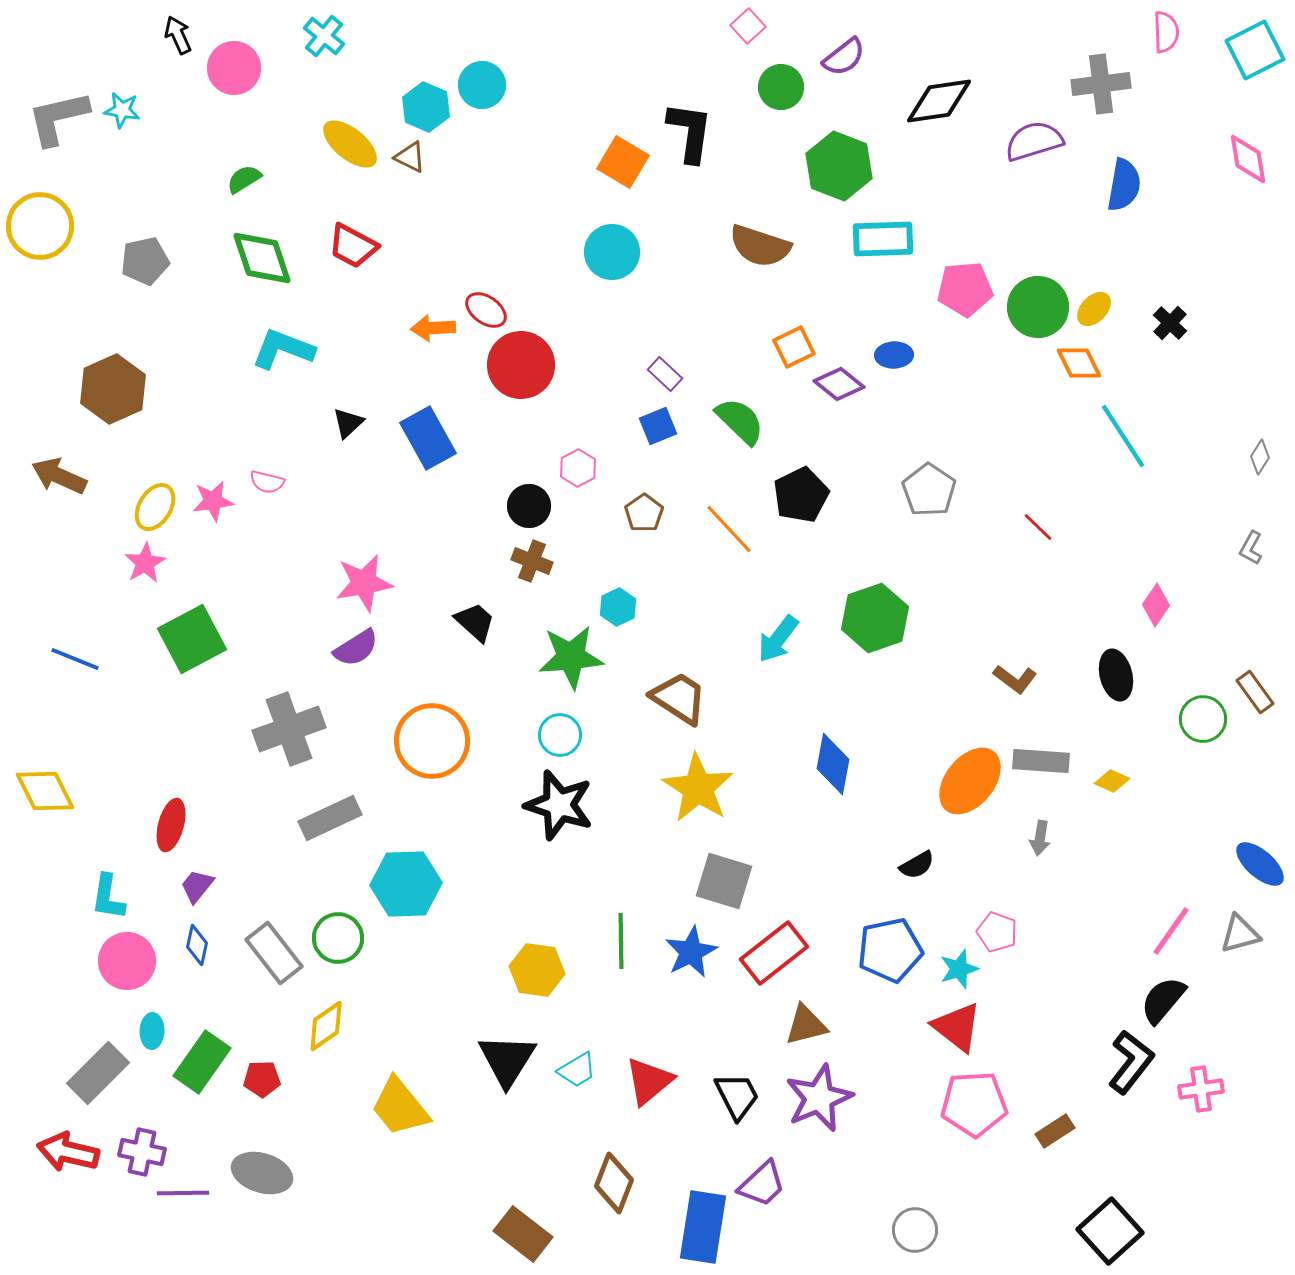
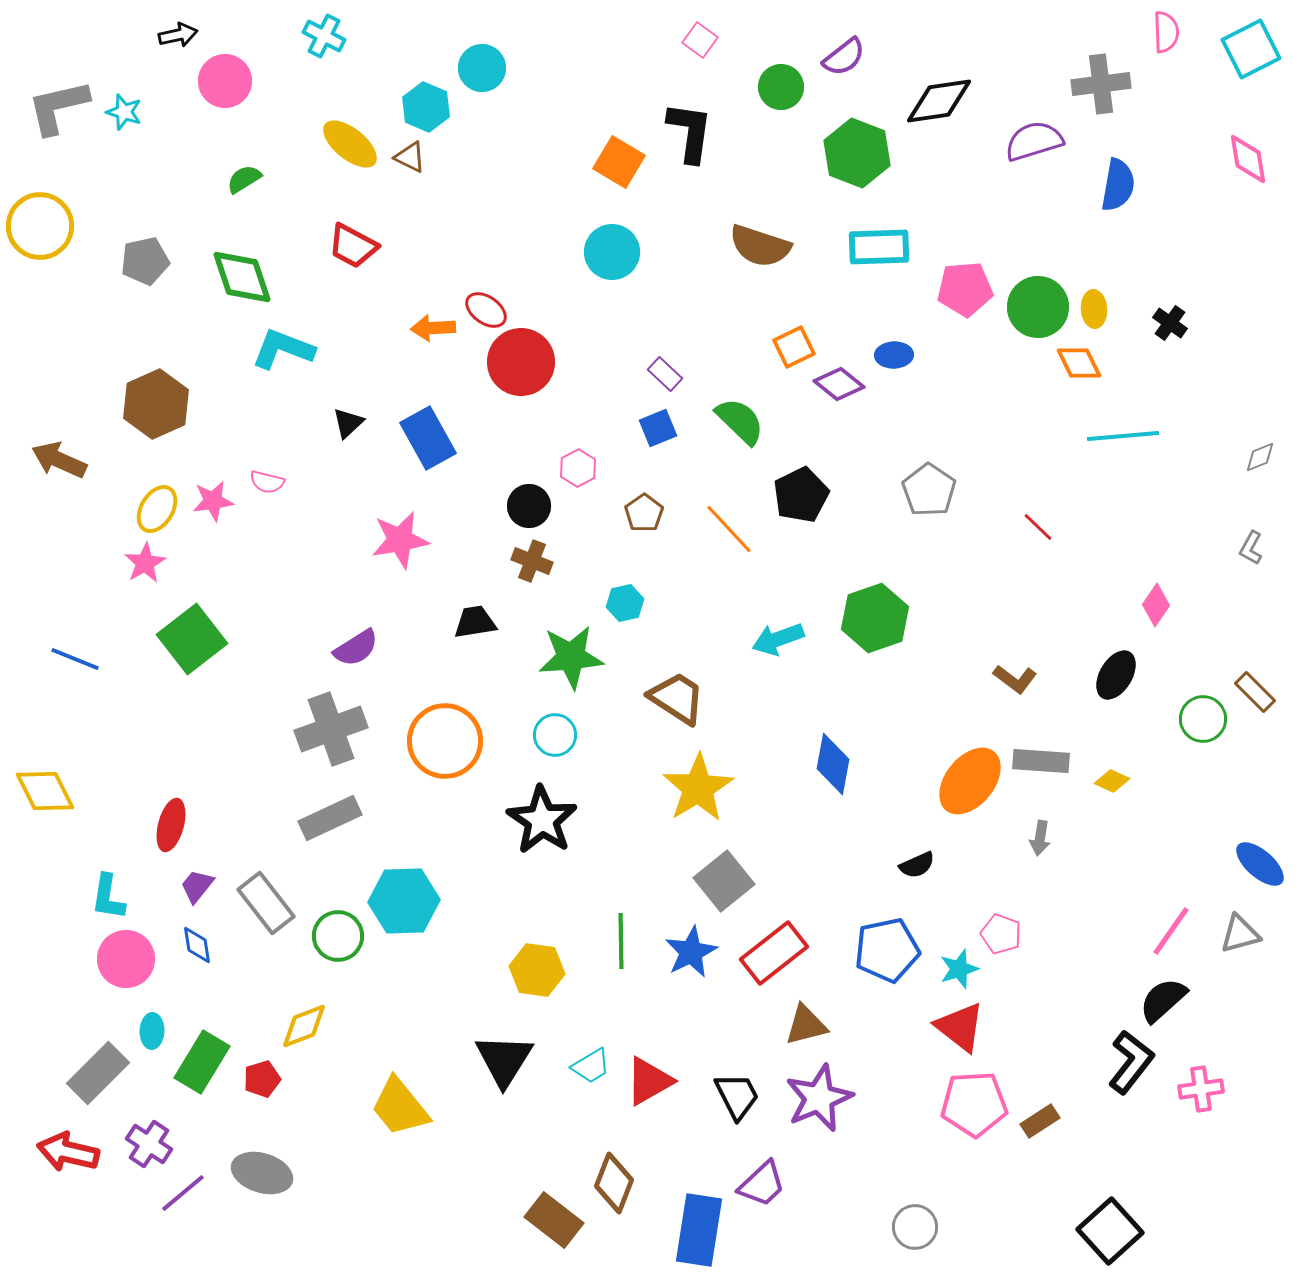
pink square at (748, 26): moved 48 px left, 14 px down; rotated 12 degrees counterclockwise
black arrow at (178, 35): rotated 102 degrees clockwise
cyan cross at (324, 36): rotated 12 degrees counterclockwise
cyan square at (1255, 50): moved 4 px left, 1 px up
pink circle at (234, 68): moved 9 px left, 13 px down
cyan circle at (482, 85): moved 17 px up
cyan star at (122, 110): moved 2 px right, 2 px down; rotated 9 degrees clockwise
gray L-shape at (58, 118): moved 11 px up
orange square at (623, 162): moved 4 px left
green hexagon at (839, 166): moved 18 px right, 13 px up
blue semicircle at (1124, 185): moved 6 px left
cyan rectangle at (883, 239): moved 4 px left, 8 px down
green diamond at (262, 258): moved 20 px left, 19 px down
yellow ellipse at (1094, 309): rotated 48 degrees counterclockwise
black cross at (1170, 323): rotated 8 degrees counterclockwise
red circle at (521, 365): moved 3 px up
brown hexagon at (113, 389): moved 43 px right, 15 px down
blue square at (658, 426): moved 2 px down
cyan line at (1123, 436): rotated 62 degrees counterclockwise
gray diamond at (1260, 457): rotated 36 degrees clockwise
brown arrow at (59, 476): moved 16 px up
yellow ellipse at (155, 507): moved 2 px right, 2 px down
pink star at (364, 583): moved 36 px right, 43 px up
cyan hexagon at (618, 607): moved 7 px right, 4 px up; rotated 12 degrees clockwise
black trapezoid at (475, 622): rotated 51 degrees counterclockwise
green square at (192, 639): rotated 10 degrees counterclockwise
cyan arrow at (778, 639): rotated 33 degrees clockwise
black ellipse at (1116, 675): rotated 45 degrees clockwise
brown rectangle at (1255, 692): rotated 9 degrees counterclockwise
brown trapezoid at (679, 698): moved 2 px left
gray cross at (289, 729): moved 42 px right
cyan circle at (560, 735): moved 5 px left
orange circle at (432, 741): moved 13 px right
yellow star at (698, 788): rotated 8 degrees clockwise
black star at (559, 805): moved 17 px left, 15 px down; rotated 16 degrees clockwise
black semicircle at (917, 865): rotated 6 degrees clockwise
gray square at (724, 881): rotated 34 degrees clockwise
cyan hexagon at (406, 884): moved 2 px left, 17 px down
pink pentagon at (997, 932): moved 4 px right, 2 px down
green circle at (338, 938): moved 2 px up
blue diamond at (197, 945): rotated 21 degrees counterclockwise
blue pentagon at (890, 950): moved 3 px left
gray rectangle at (274, 953): moved 8 px left, 50 px up
pink circle at (127, 961): moved 1 px left, 2 px up
black semicircle at (1163, 1000): rotated 8 degrees clockwise
yellow diamond at (326, 1026): moved 22 px left; rotated 14 degrees clockwise
red triangle at (957, 1027): moved 3 px right
black triangle at (507, 1060): moved 3 px left
green rectangle at (202, 1062): rotated 4 degrees counterclockwise
cyan trapezoid at (577, 1070): moved 14 px right, 4 px up
red pentagon at (262, 1079): rotated 15 degrees counterclockwise
red triangle at (649, 1081): rotated 10 degrees clockwise
brown rectangle at (1055, 1131): moved 15 px left, 10 px up
purple cross at (142, 1152): moved 7 px right, 8 px up; rotated 21 degrees clockwise
purple line at (183, 1193): rotated 39 degrees counterclockwise
blue rectangle at (703, 1227): moved 4 px left, 3 px down
gray circle at (915, 1230): moved 3 px up
brown rectangle at (523, 1234): moved 31 px right, 14 px up
